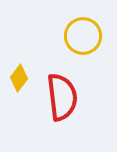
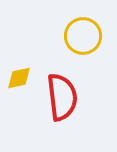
yellow diamond: rotated 40 degrees clockwise
